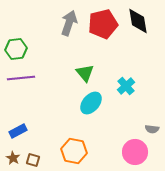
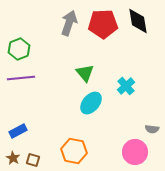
red pentagon: rotated 12 degrees clockwise
green hexagon: moved 3 px right; rotated 15 degrees counterclockwise
